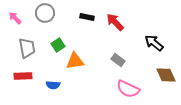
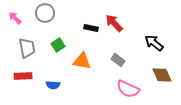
black rectangle: moved 4 px right, 11 px down
red arrow: moved 1 px left, 1 px down
orange triangle: moved 7 px right; rotated 18 degrees clockwise
brown diamond: moved 4 px left
